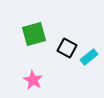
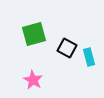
cyan rectangle: rotated 66 degrees counterclockwise
